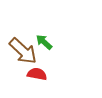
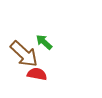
brown arrow: moved 1 px right, 3 px down
